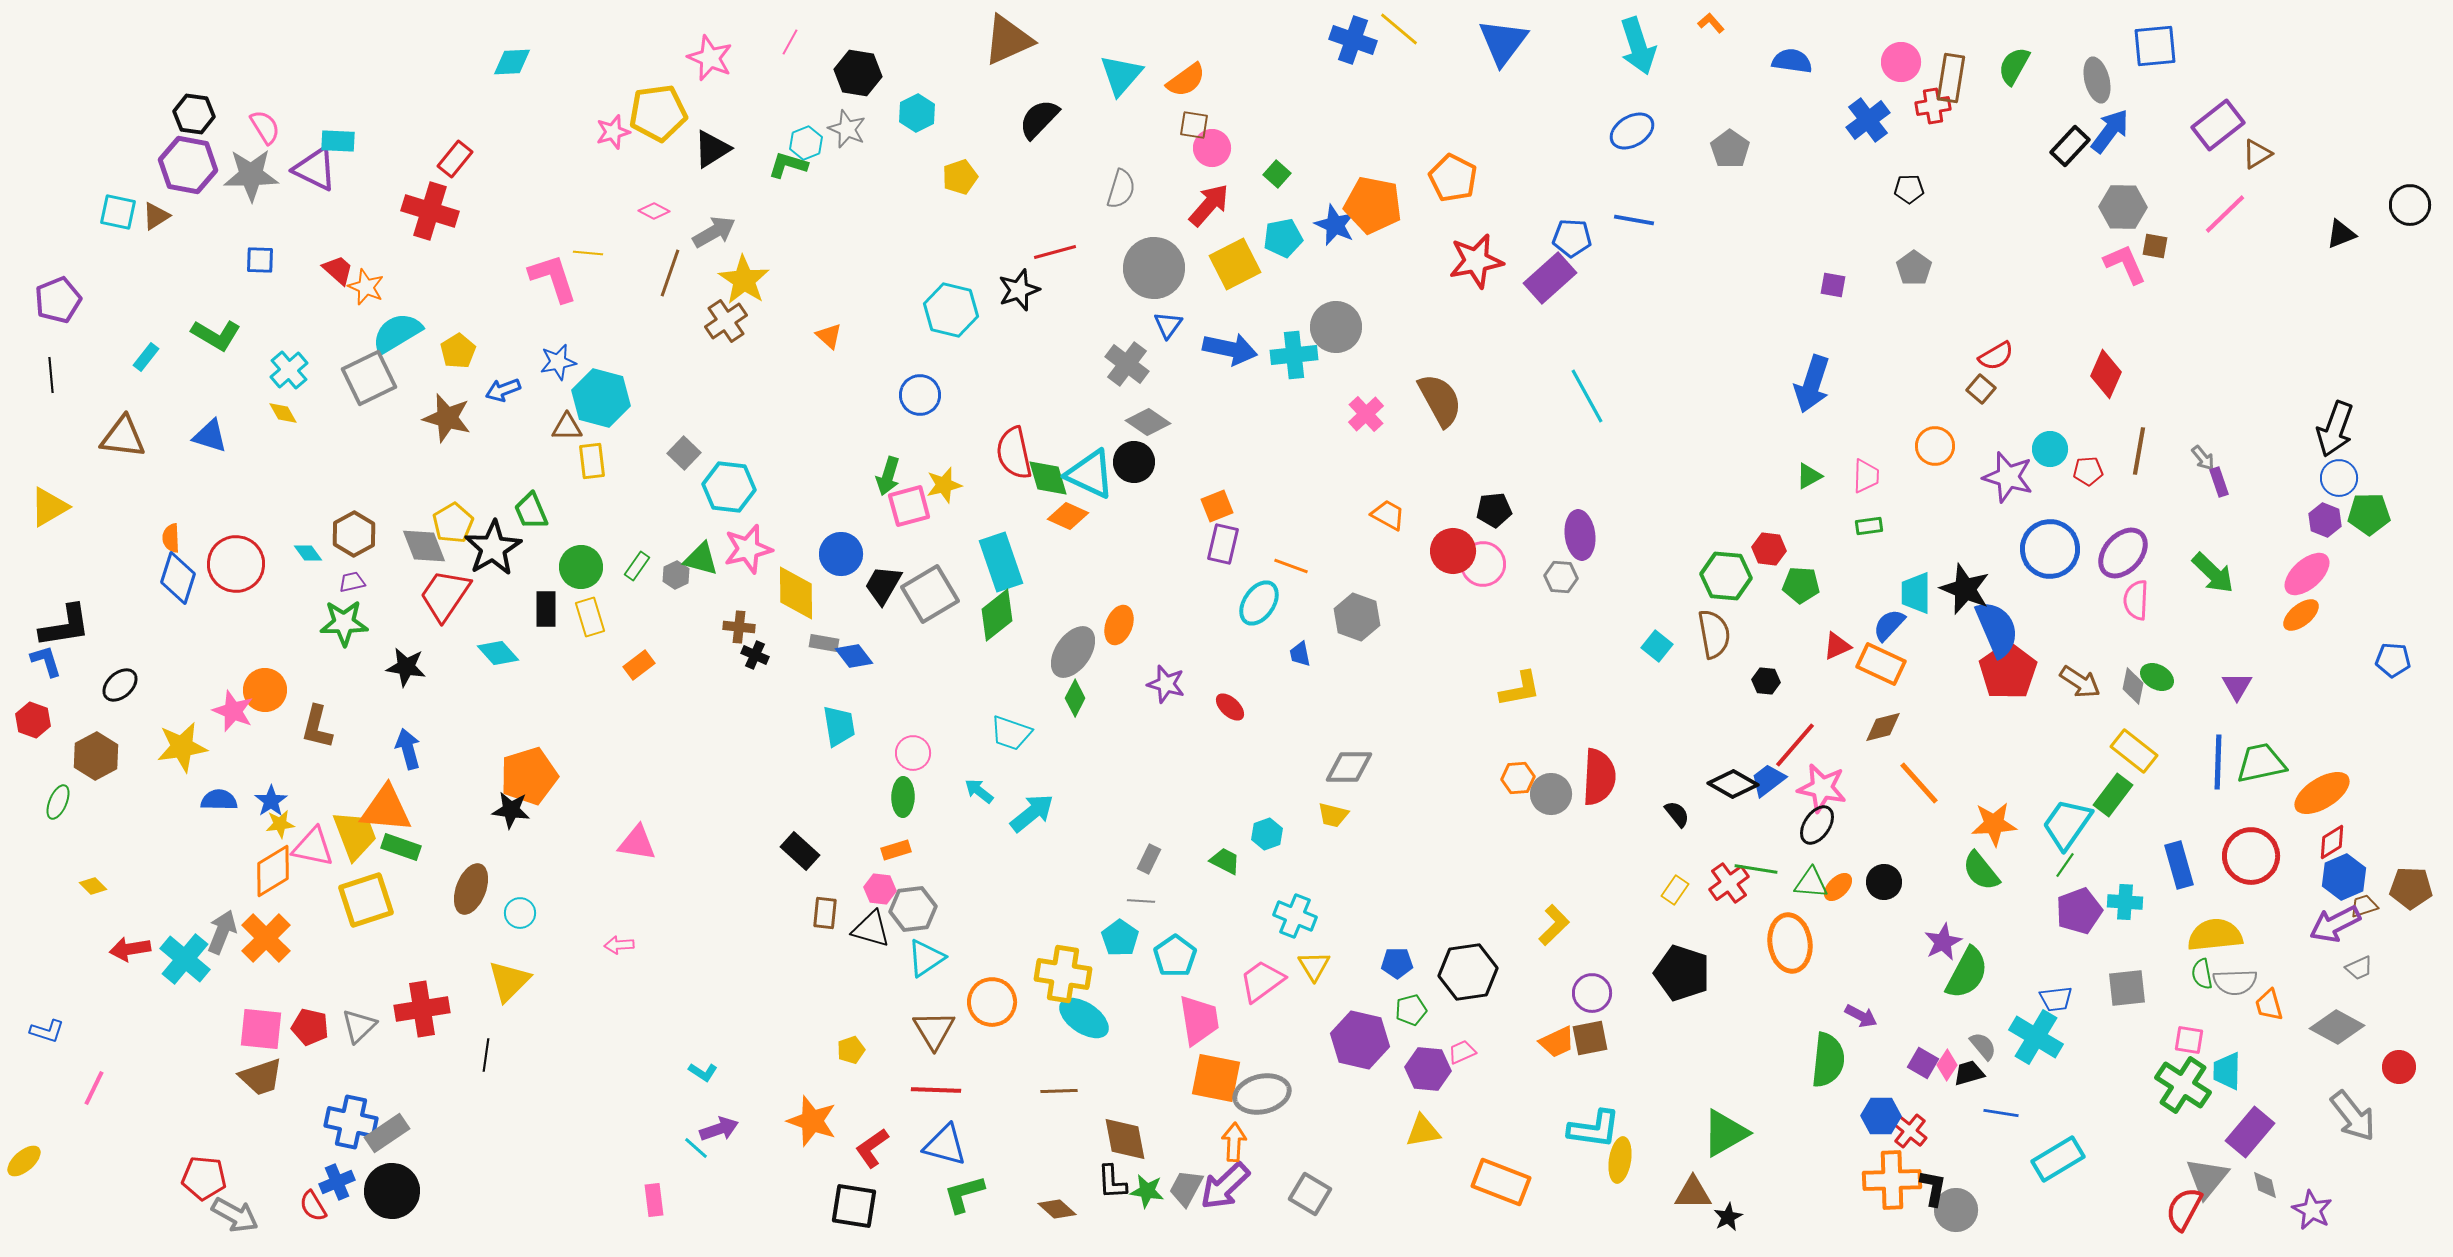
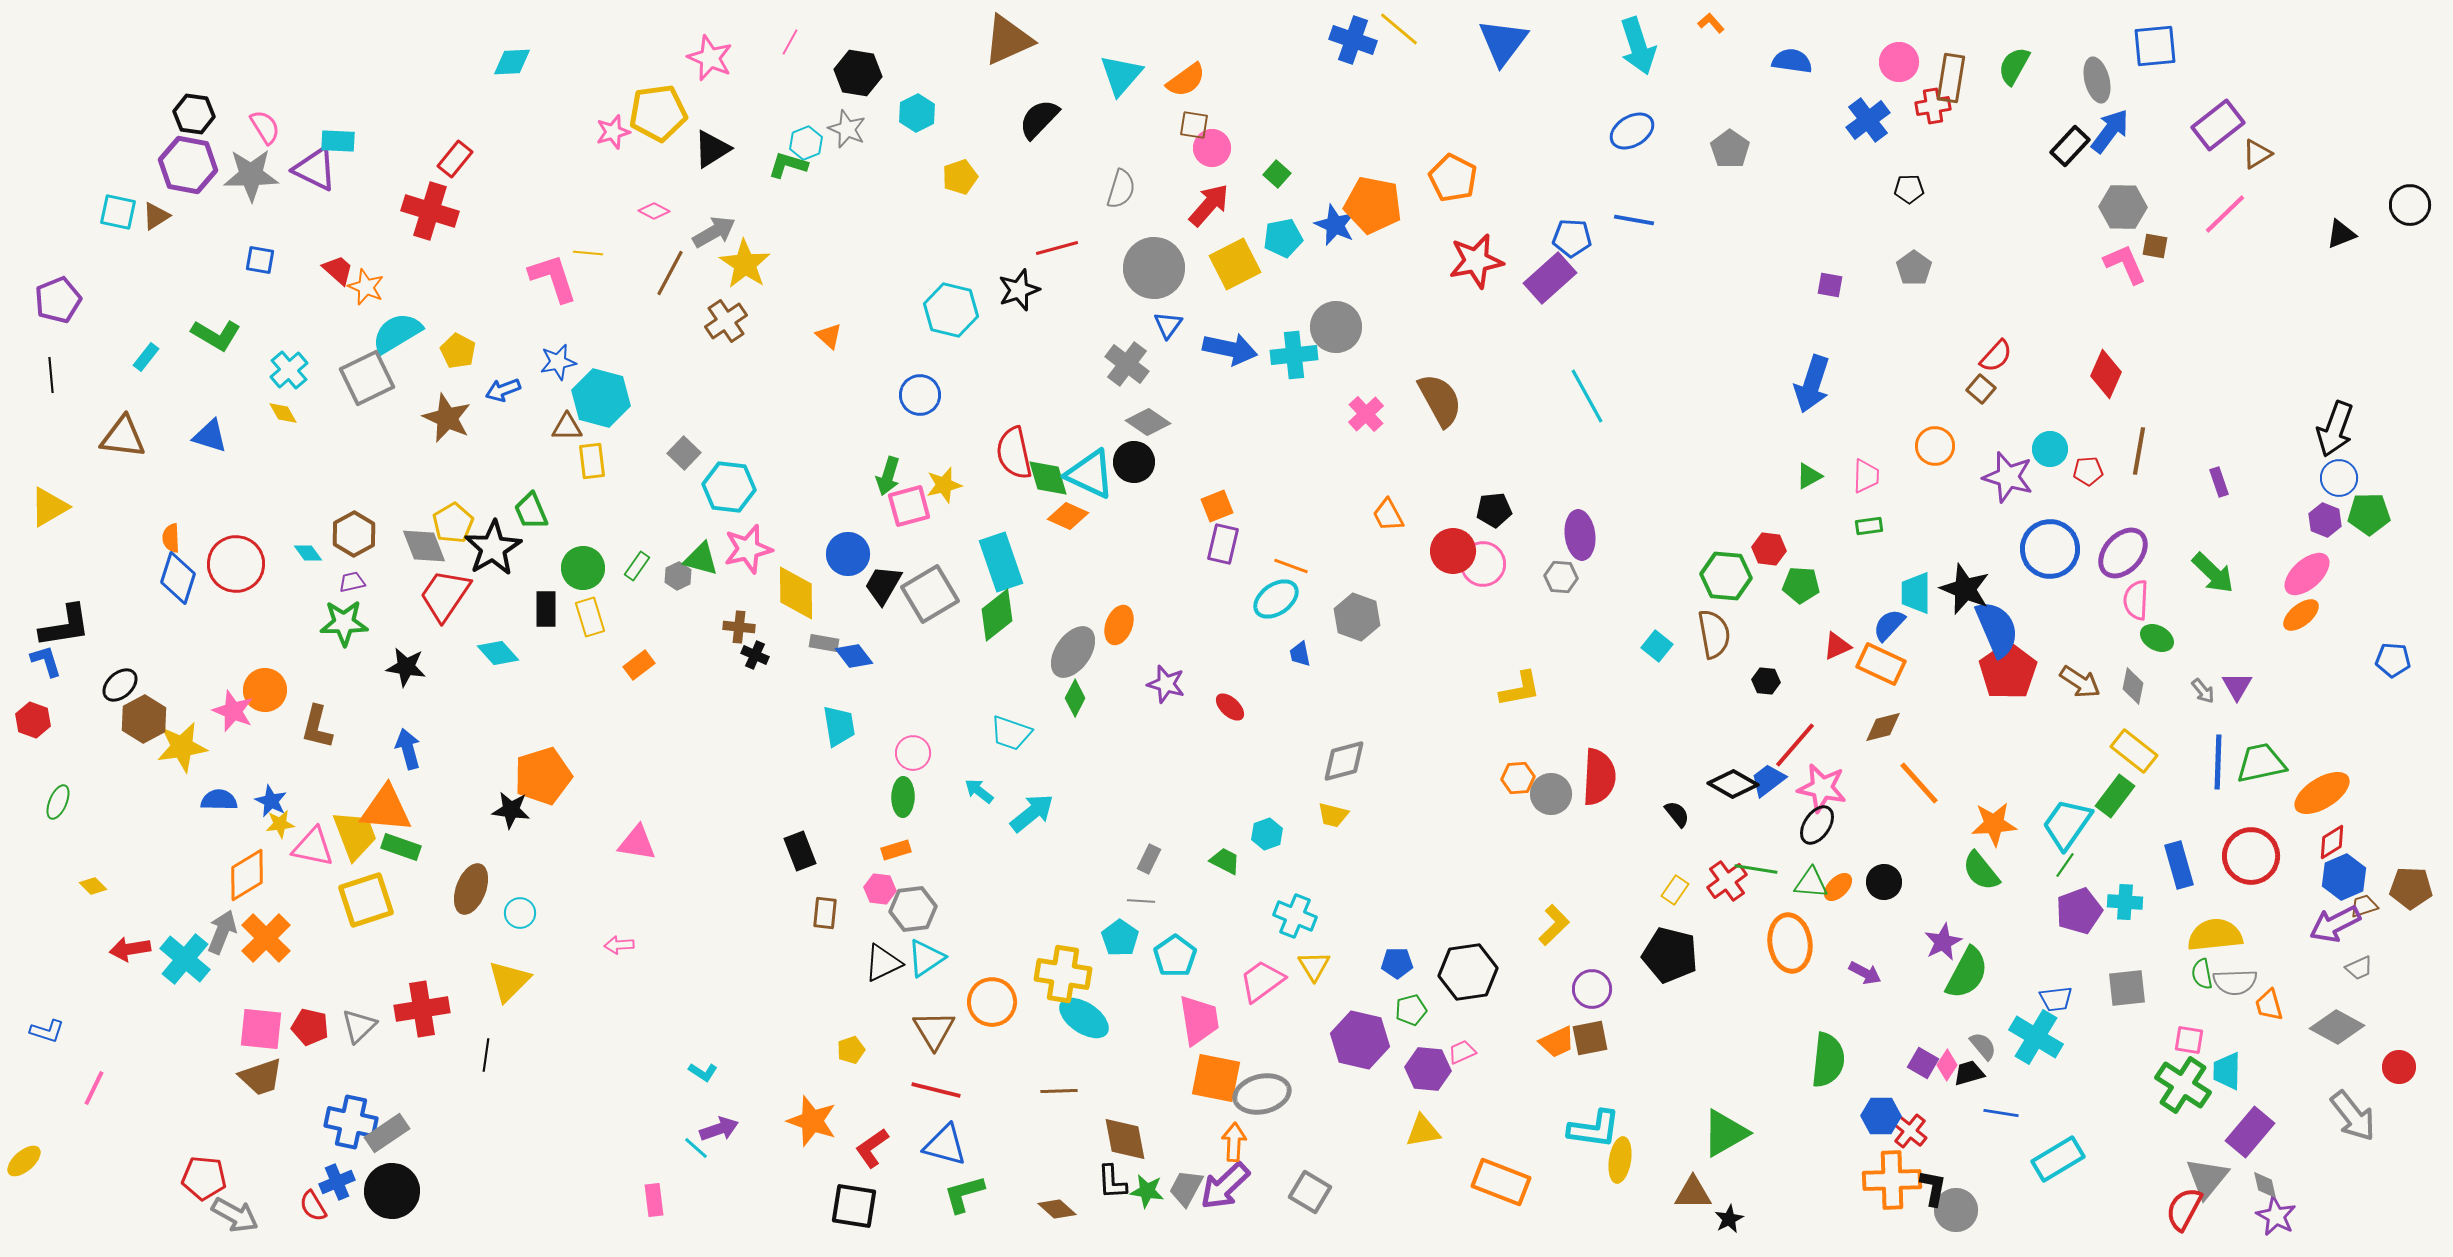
pink circle at (1901, 62): moved 2 px left
red line at (1055, 252): moved 2 px right, 4 px up
blue square at (260, 260): rotated 8 degrees clockwise
brown line at (670, 273): rotated 9 degrees clockwise
yellow star at (744, 280): moved 1 px right, 16 px up
purple square at (1833, 285): moved 3 px left
yellow pentagon at (458, 351): rotated 12 degrees counterclockwise
red semicircle at (1996, 356): rotated 18 degrees counterclockwise
gray square at (369, 378): moved 2 px left
brown star at (447, 418): rotated 9 degrees clockwise
gray arrow at (2203, 458): moved 233 px down
orange trapezoid at (1388, 515): rotated 147 degrees counterclockwise
blue circle at (841, 554): moved 7 px right
green circle at (581, 567): moved 2 px right, 1 px down
gray hexagon at (676, 575): moved 2 px right, 1 px down
cyan ellipse at (1259, 603): moved 17 px right, 4 px up; rotated 21 degrees clockwise
green ellipse at (2157, 677): moved 39 px up
brown hexagon at (96, 756): moved 48 px right, 37 px up
gray diamond at (1349, 767): moved 5 px left, 6 px up; rotated 15 degrees counterclockwise
orange pentagon at (529, 776): moved 14 px right
green rectangle at (2113, 795): moved 2 px right, 1 px down
blue star at (271, 801): rotated 12 degrees counterclockwise
black rectangle at (800, 851): rotated 27 degrees clockwise
orange diamond at (273, 871): moved 26 px left, 4 px down
red cross at (1729, 883): moved 2 px left, 2 px up
black triangle at (871, 929): moved 12 px right, 34 px down; rotated 42 degrees counterclockwise
black pentagon at (1682, 973): moved 12 px left, 18 px up; rotated 4 degrees counterclockwise
purple circle at (1592, 993): moved 4 px up
purple arrow at (1861, 1016): moved 4 px right, 43 px up
red line at (936, 1090): rotated 12 degrees clockwise
gray square at (1310, 1194): moved 2 px up
purple star at (2312, 1210): moved 36 px left, 6 px down
black star at (1728, 1217): moved 1 px right, 2 px down
